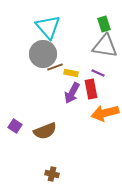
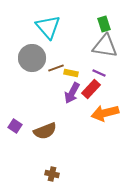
gray circle: moved 11 px left, 4 px down
brown line: moved 1 px right, 1 px down
purple line: moved 1 px right
red rectangle: rotated 54 degrees clockwise
